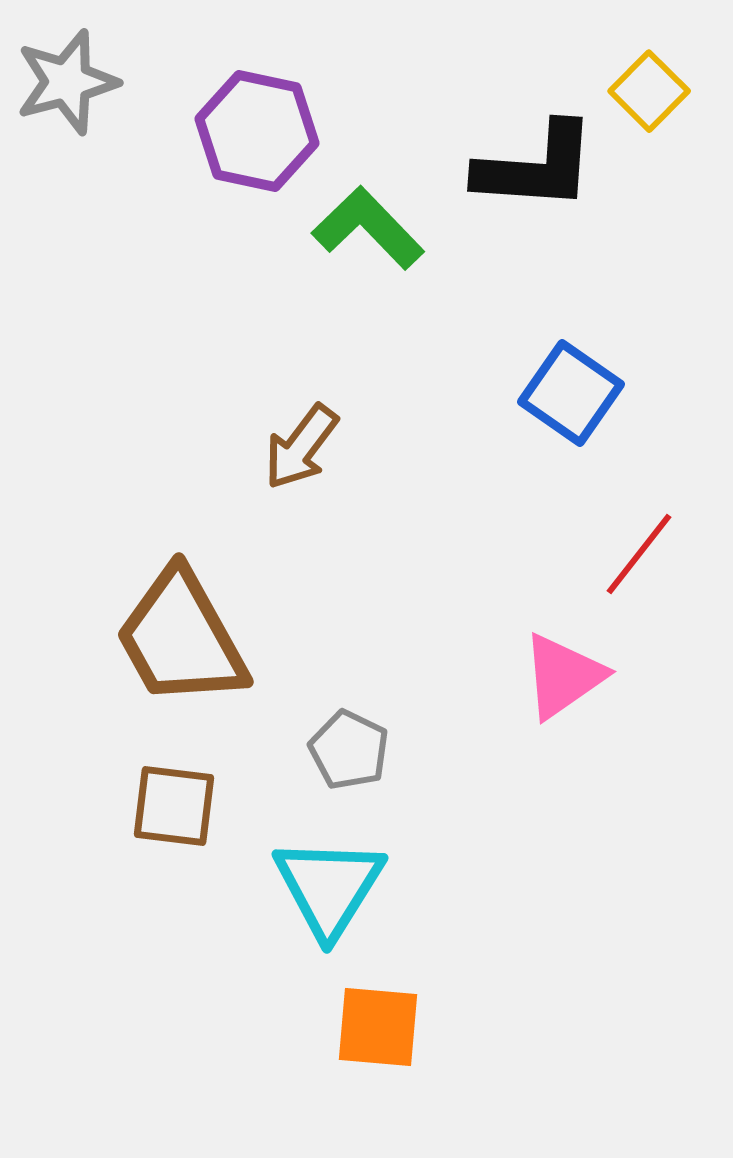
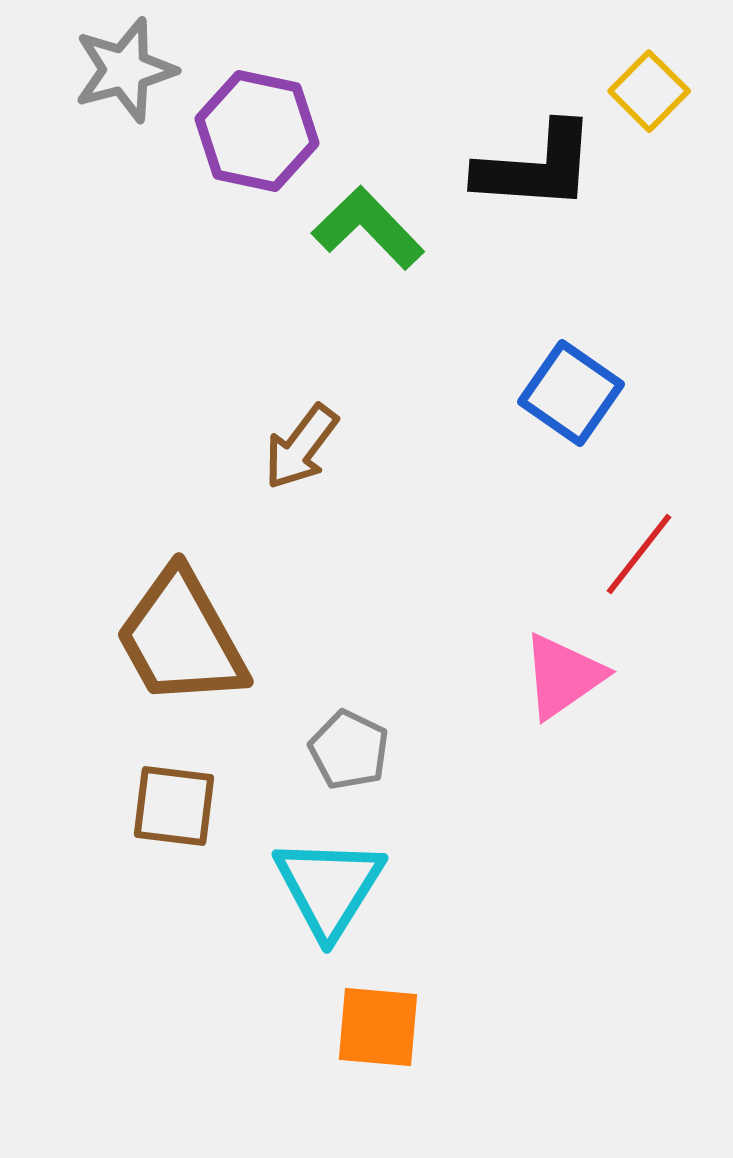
gray star: moved 58 px right, 12 px up
